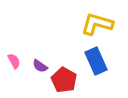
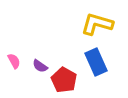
blue rectangle: moved 1 px down
